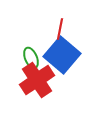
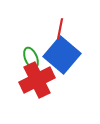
red cross: rotated 8 degrees clockwise
